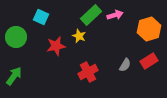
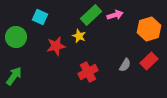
cyan square: moved 1 px left
red rectangle: rotated 12 degrees counterclockwise
